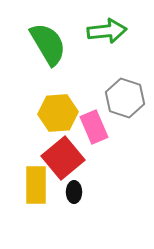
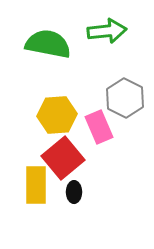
green semicircle: rotated 48 degrees counterclockwise
gray hexagon: rotated 9 degrees clockwise
yellow hexagon: moved 1 px left, 2 px down
pink rectangle: moved 5 px right
